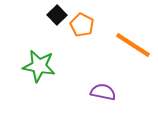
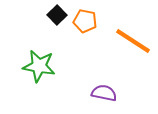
orange pentagon: moved 3 px right, 4 px up; rotated 15 degrees counterclockwise
orange line: moved 4 px up
purple semicircle: moved 1 px right, 1 px down
